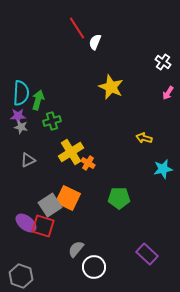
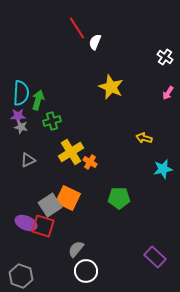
white cross: moved 2 px right, 5 px up
orange cross: moved 2 px right, 1 px up
purple ellipse: rotated 15 degrees counterclockwise
purple rectangle: moved 8 px right, 3 px down
white circle: moved 8 px left, 4 px down
